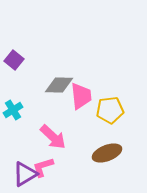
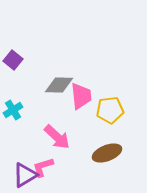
purple square: moved 1 px left
pink arrow: moved 4 px right
purple triangle: moved 1 px down
